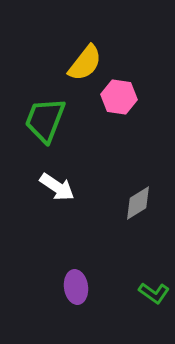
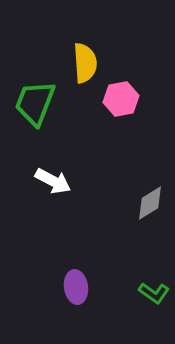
yellow semicircle: rotated 42 degrees counterclockwise
pink hexagon: moved 2 px right, 2 px down; rotated 20 degrees counterclockwise
green trapezoid: moved 10 px left, 17 px up
white arrow: moved 4 px left, 6 px up; rotated 6 degrees counterclockwise
gray diamond: moved 12 px right
